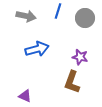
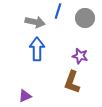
gray arrow: moved 9 px right, 6 px down
blue arrow: rotated 75 degrees counterclockwise
purple star: moved 1 px up
purple triangle: rotated 48 degrees counterclockwise
